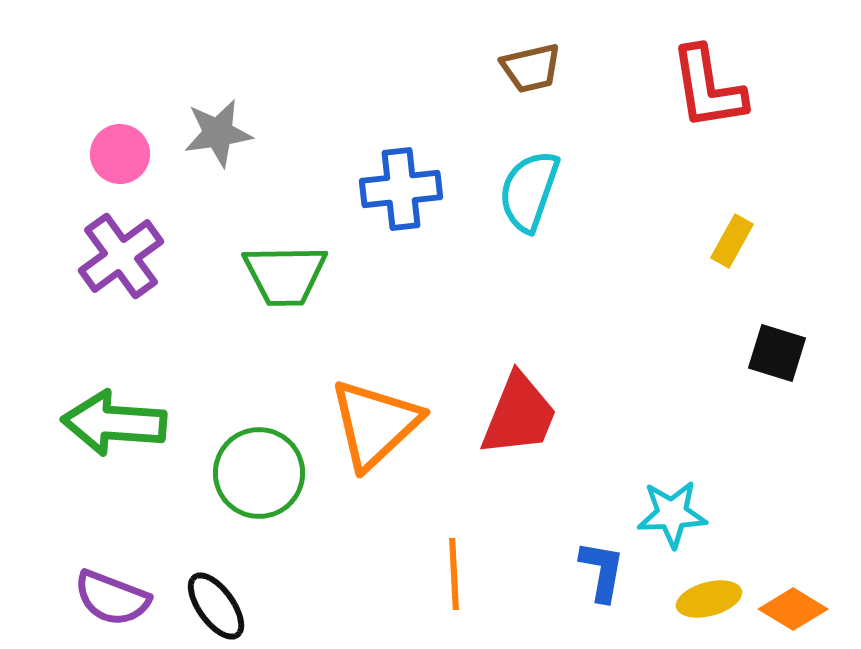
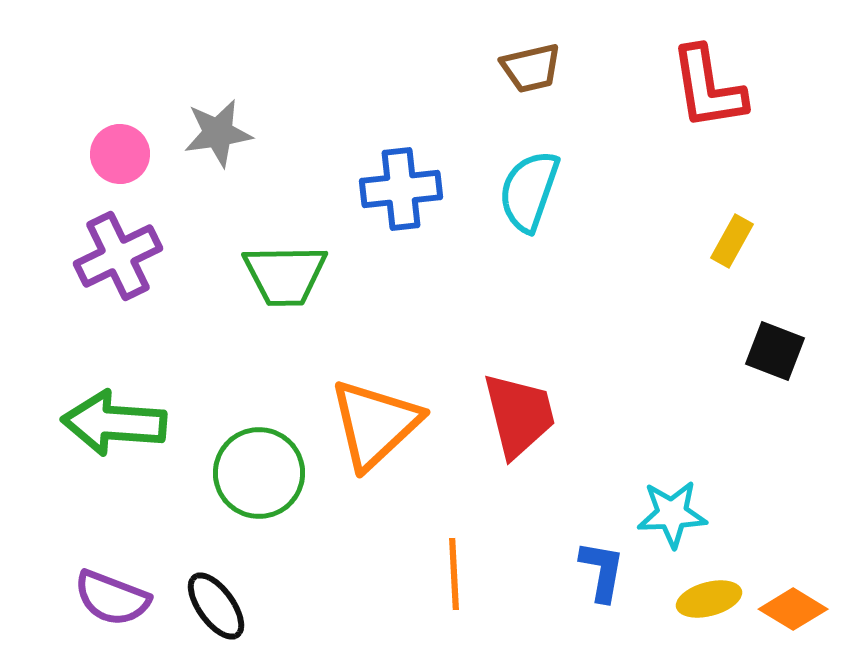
purple cross: moved 3 px left; rotated 10 degrees clockwise
black square: moved 2 px left, 2 px up; rotated 4 degrees clockwise
red trapezoid: rotated 36 degrees counterclockwise
